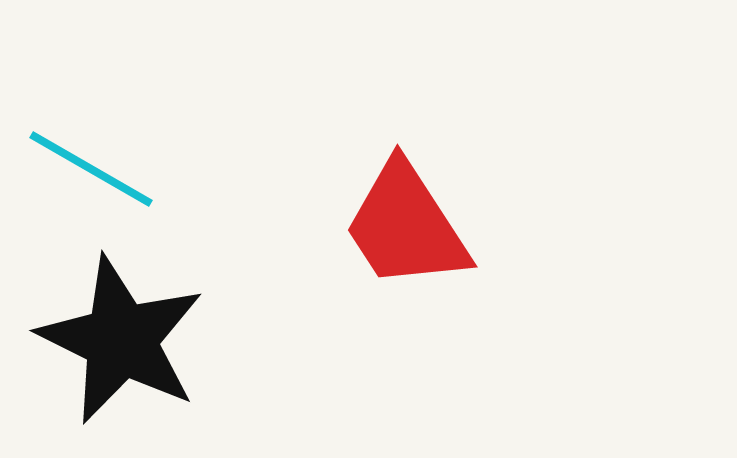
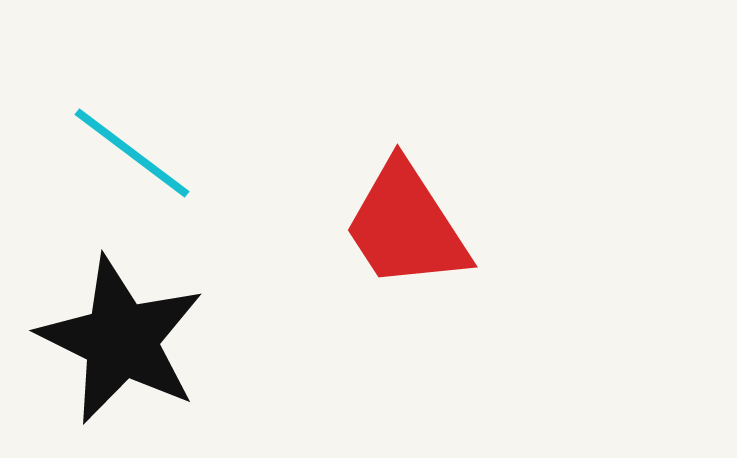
cyan line: moved 41 px right, 16 px up; rotated 7 degrees clockwise
